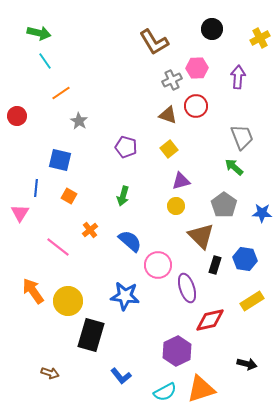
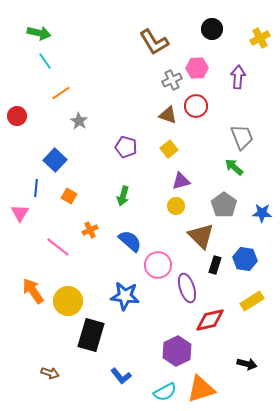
blue square at (60, 160): moved 5 px left; rotated 30 degrees clockwise
orange cross at (90, 230): rotated 14 degrees clockwise
